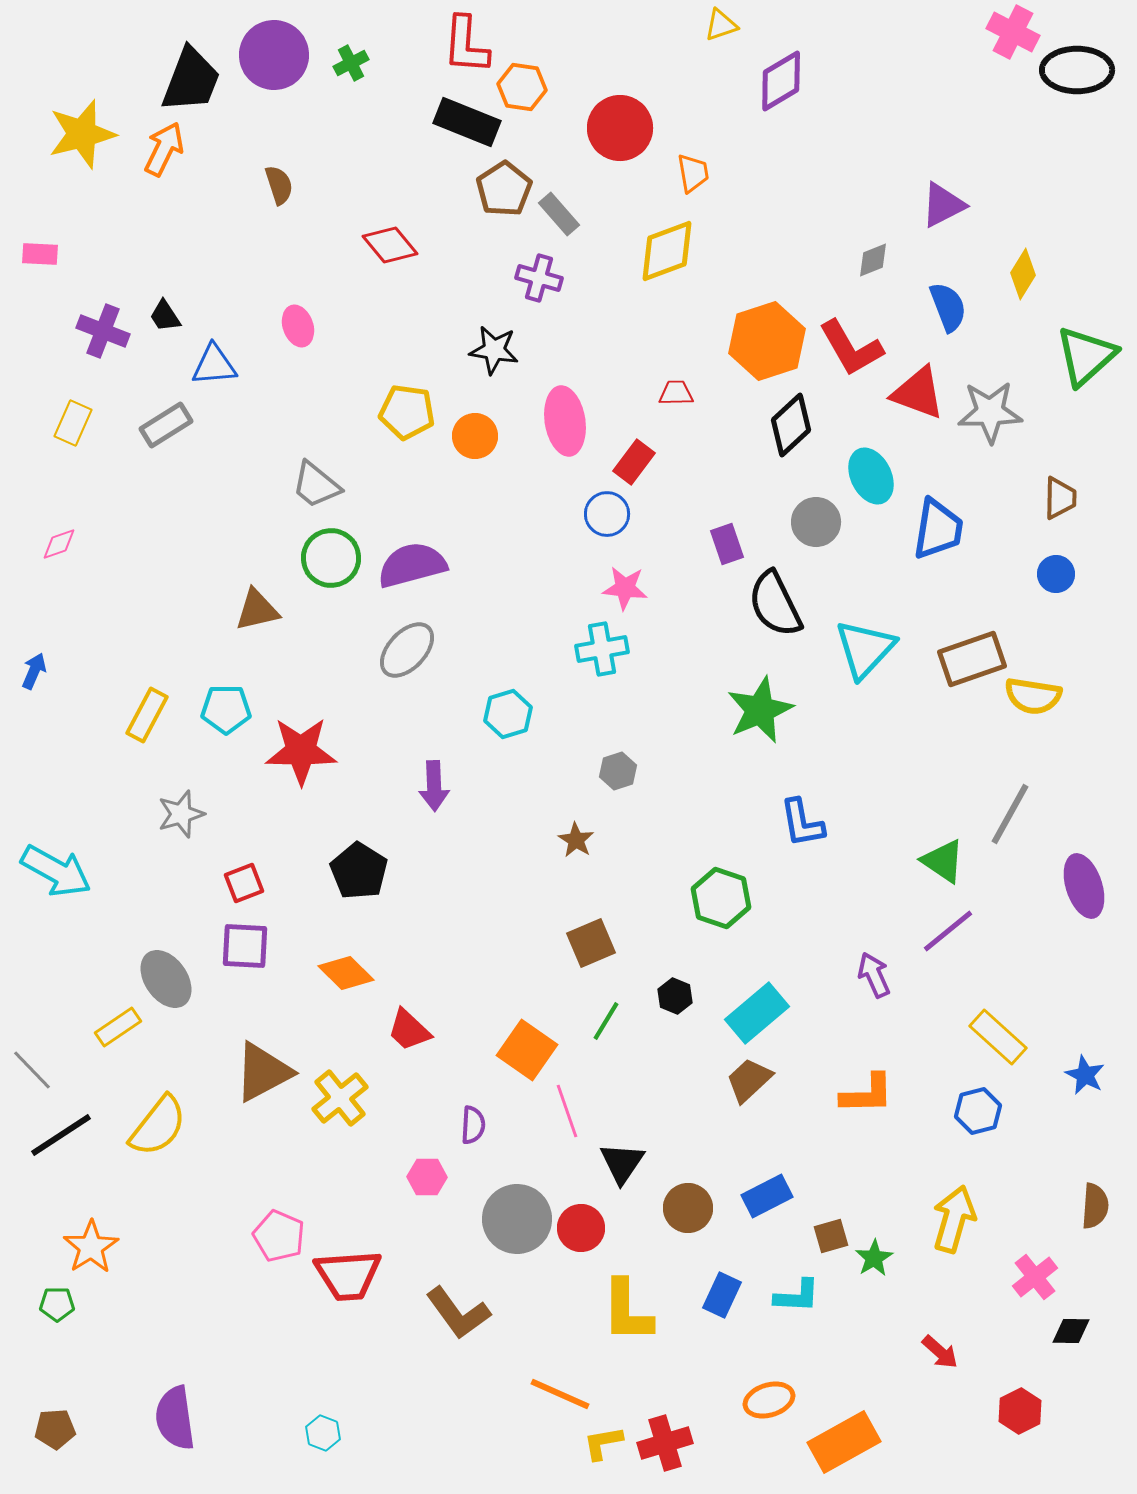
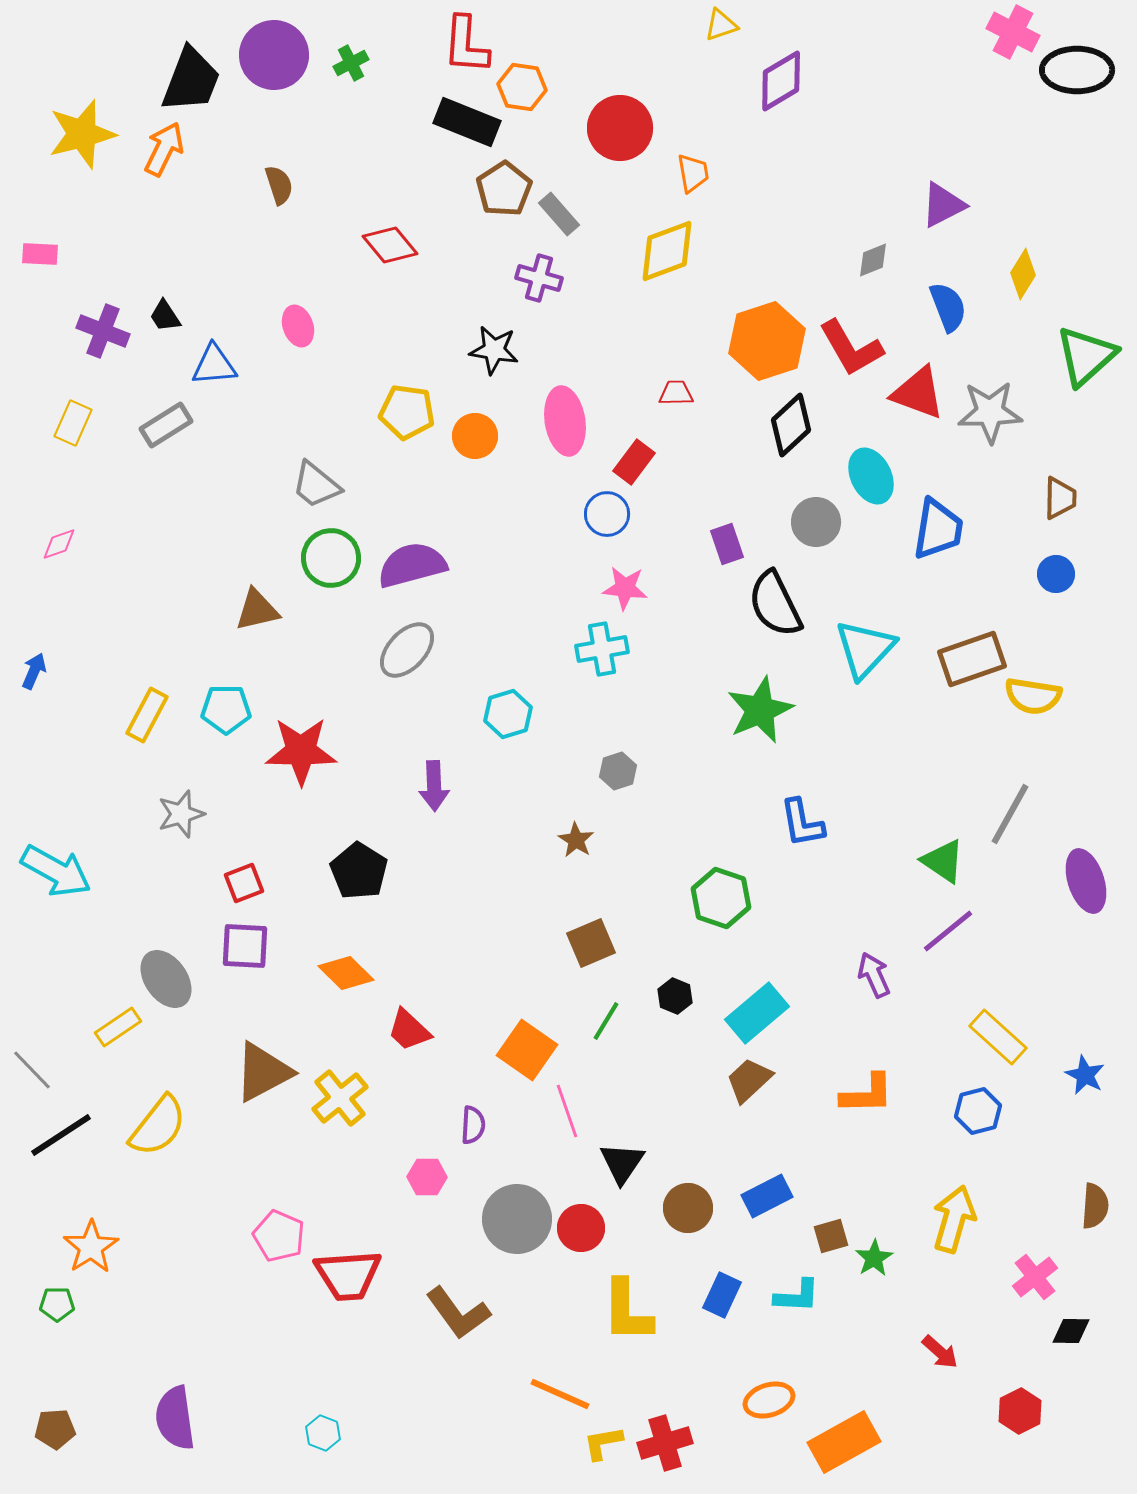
purple ellipse at (1084, 886): moved 2 px right, 5 px up
